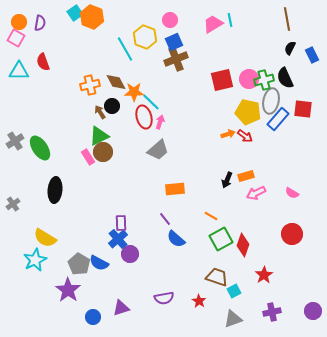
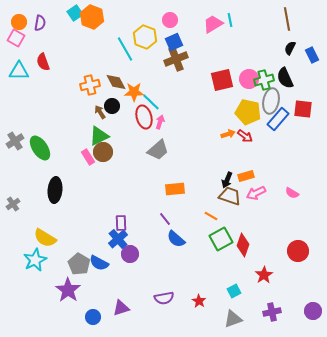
red circle at (292, 234): moved 6 px right, 17 px down
brown trapezoid at (217, 277): moved 13 px right, 81 px up
